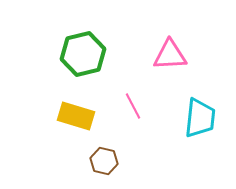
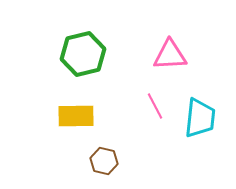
pink line: moved 22 px right
yellow rectangle: rotated 18 degrees counterclockwise
